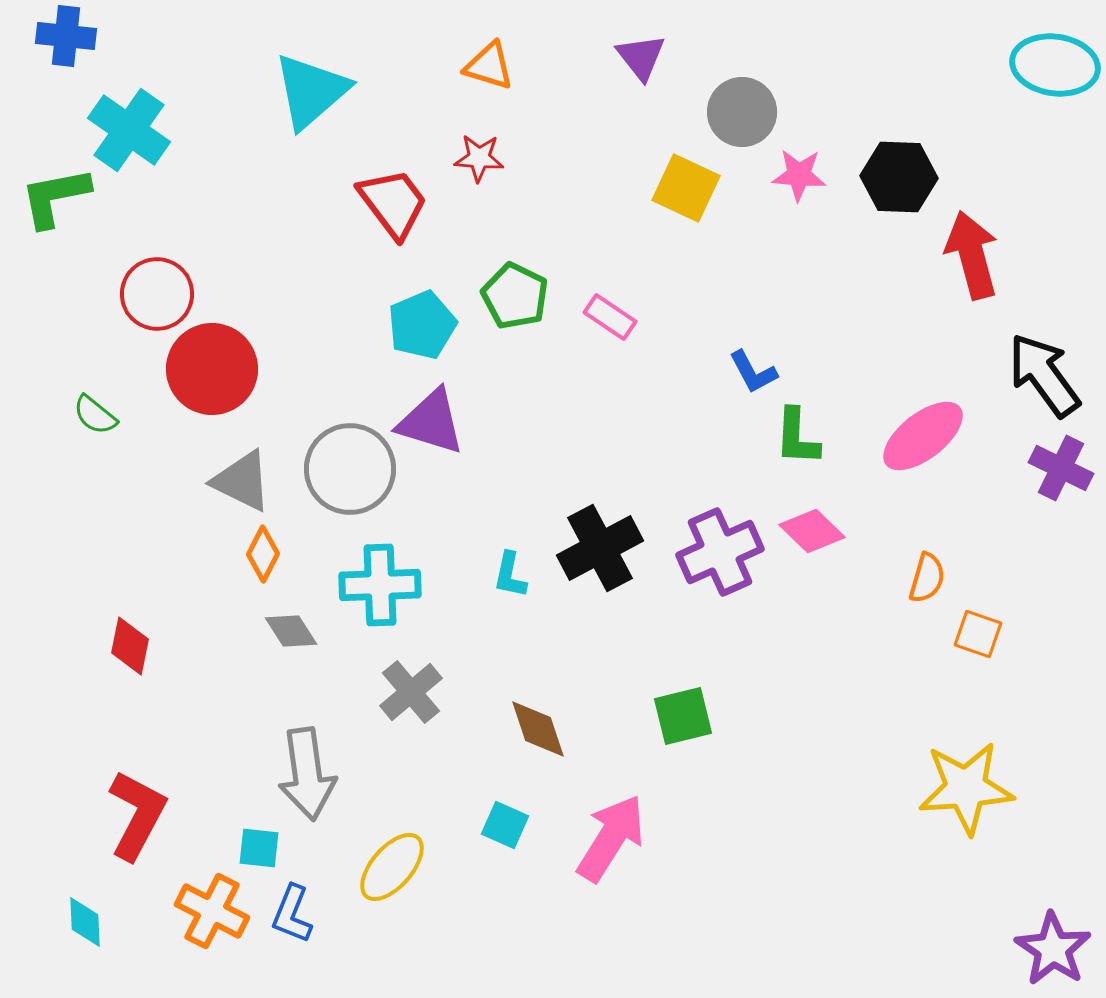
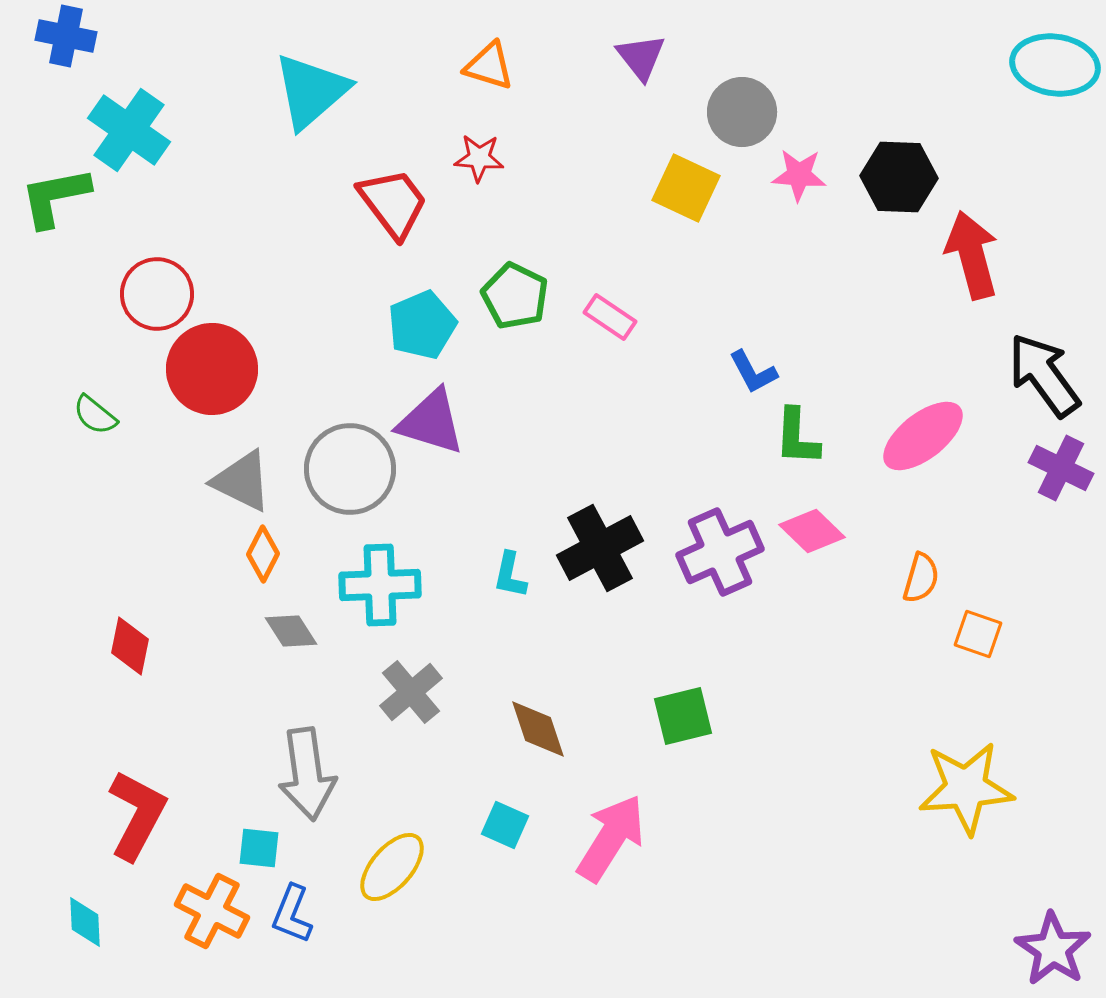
blue cross at (66, 36): rotated 6 degrees clockwise
orange semicircle at (927, 578): moved 6 px left
